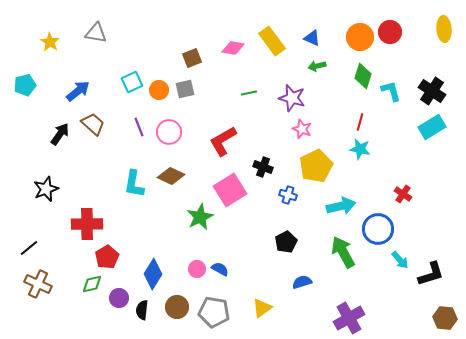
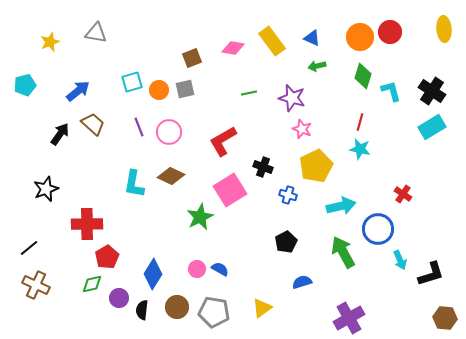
yellow star at (50, 42): rotated 18 degrees clockwise
cyan square at (132, 82): rotated 10 degrees clockwise
cyan arrow at (400, 260): rotated 18 degrees clockwise
brown cross at (38, 284): moved 2 px left, 1 px down
